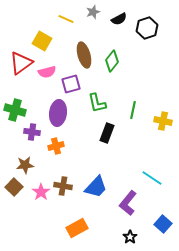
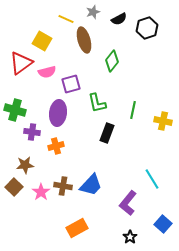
brown ellipse: moved 15 px up
cyan line: moved 1 px down; rotated 25 degrees clockwise
blue trapezoid: moved 5 px left, 2 px up
